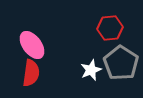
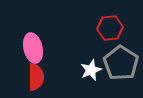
pink ellipse: moved 1 px right, 3 px down; rotated 24 degrees clockwise
red semicircle: moved 5 px right, 4 px down; rotated 8 degrees counterclockwise
